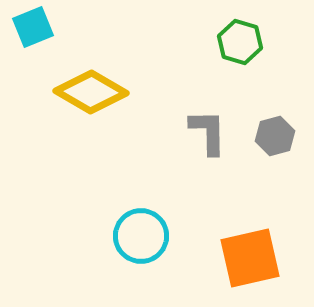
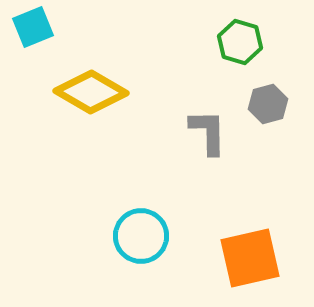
gray hexagon: moved 7 px left, 32 px up
